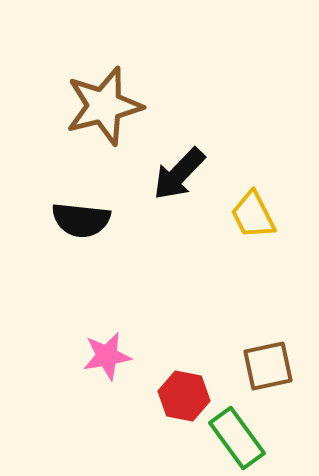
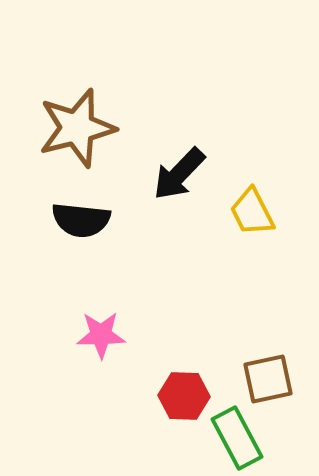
brown star: moved 27 px left, 22 px down
yellow trapezoid: moved 1 px left, 3 px up
pink star: moved 6 px left, 21 px up; rotated 9 degrees clockwise
brown square: moved 13 px down
red hexagon: rotated 9 degrees counterclockwise
green rectangle: rotated 8 degrees clockwise
